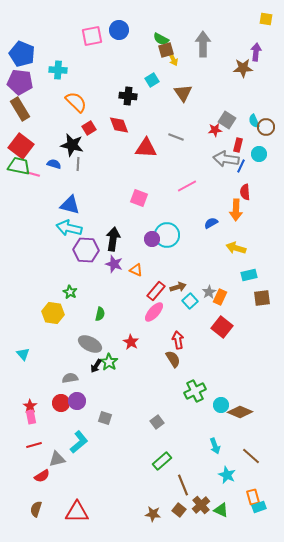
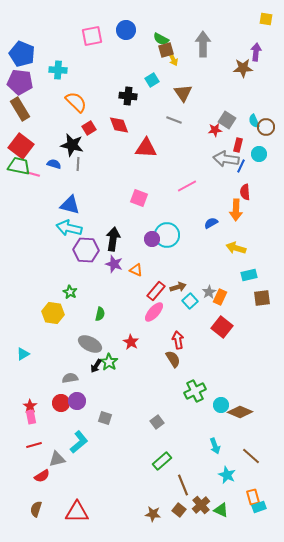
blue circle at (119, 30): moved 7 px right
gray line at (176, 137): moved 2 px left, 17 px up
cyan triangle at (23, 354): rotated 40 degrees clockwise
